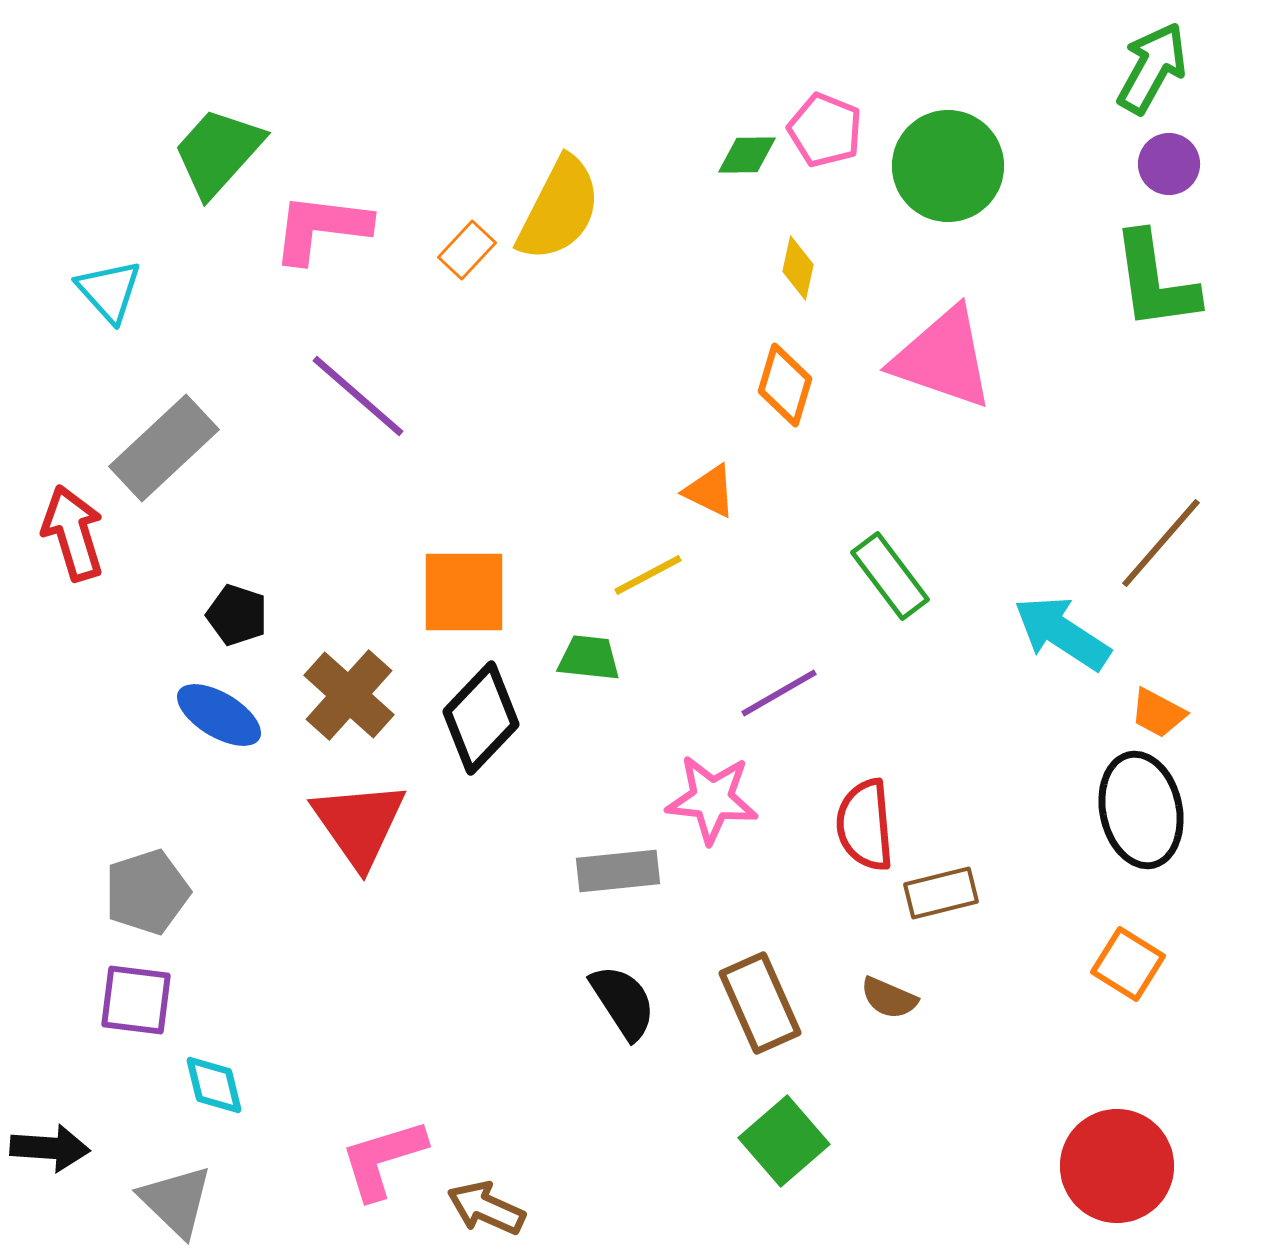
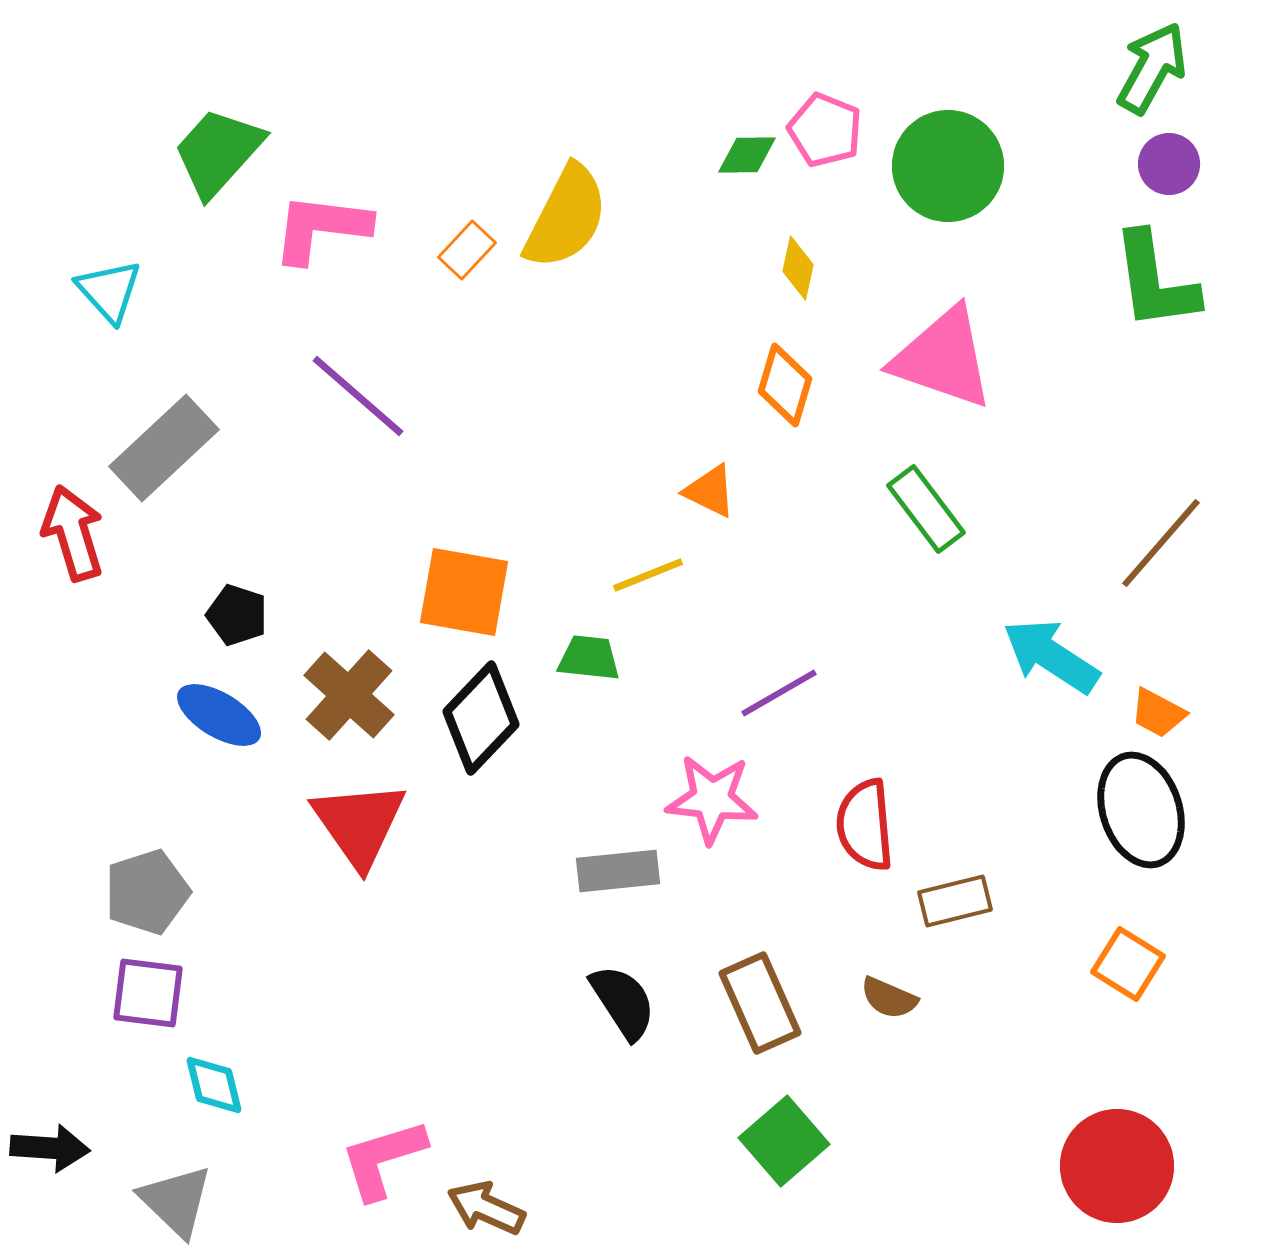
yellow semicircle at (559, 209): moved 7 px right, 8 px down
yellow line at (648, 575): rotated 6 degrees clockwise
green rectangle at (890, 576): moved 36 px right, 67 px up
orange square at (464, 592): rotated 10 degrees clockwise
cyan arrow at (1062, 633): moved 11 px left, 23 px down
black ellipse at (1141, 810): rotated 6 degrees counterclockwise
brown rectangle at (941, 893): moved 14 px right, 8 px down
purple square at (136, 1000): moved 12 px right, 7 px up
